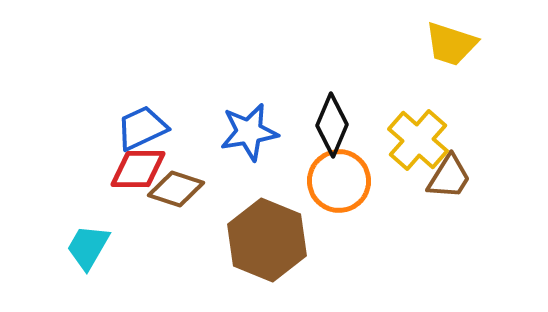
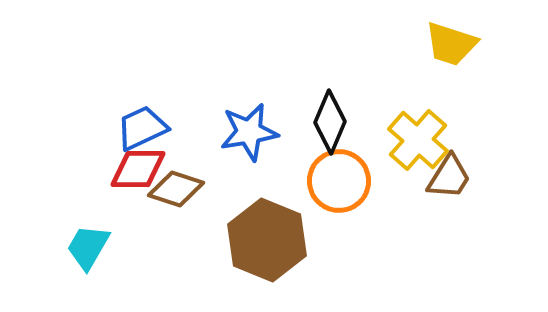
black diamond: moved 2 px left, 3 px up
